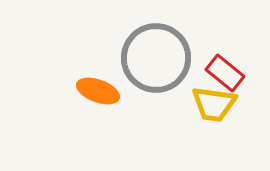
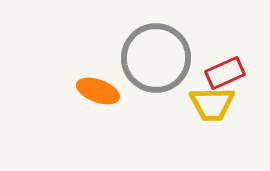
red rectangle: rotated 63 degrees counterclockwise
yellow trapezoid: moved 2 px left; rotated 9 degrees counterclockwise
